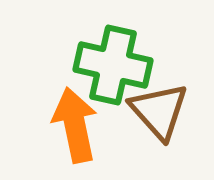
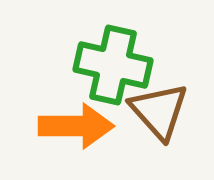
orange arrow: moved 1 px right, 1 px down; rotated 102 degrees clockwise
